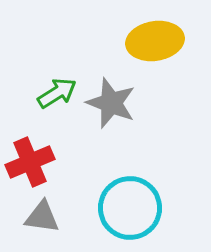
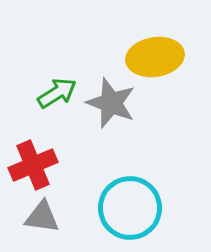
yellow ellipse: moved 16 px down
red cross: moved 3 px right, 3 px down
